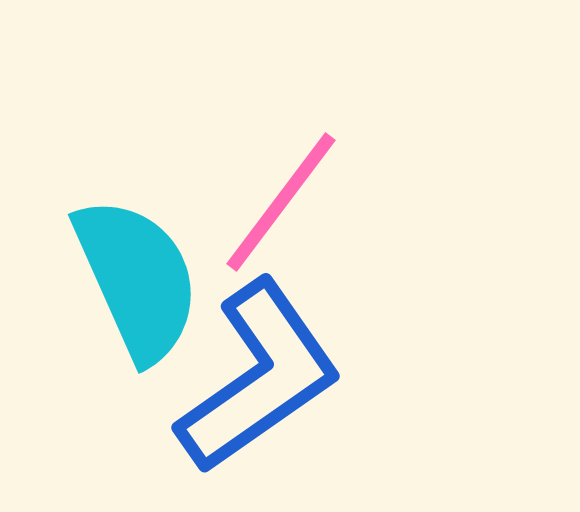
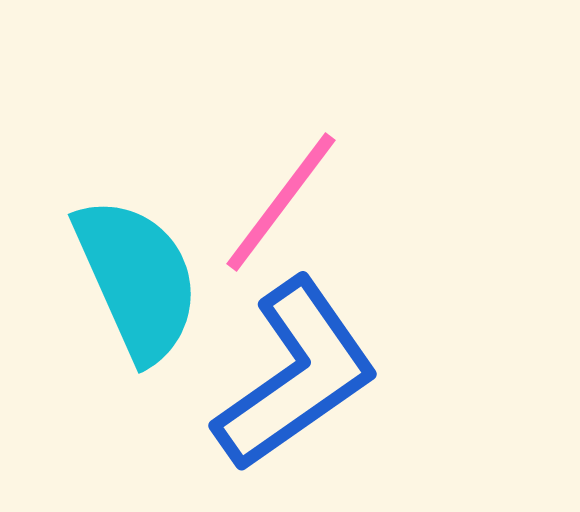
blue L-shape: moved 37 px right, 2 px up
